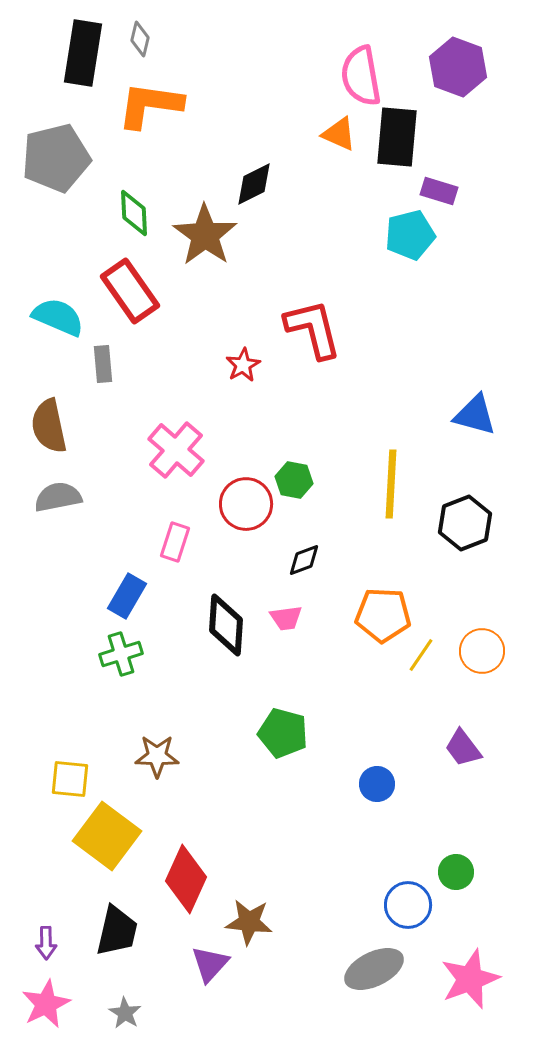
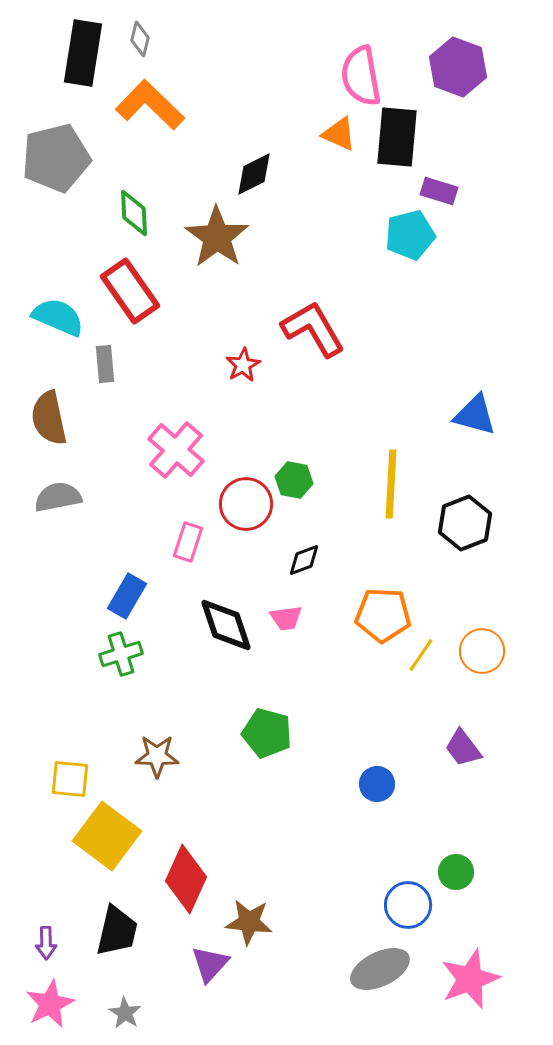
orange L-shape at (150, 105): rotated 36 degrees clockwise
black diamond at (254, 184): moved 10 px up
brown star at (205, 235): moved 12 px right, 2 px down
red L-shape at (313, 329): rotated 16 degrees counterclockwise
gray rectangle at (103, 364): moved 2 px right
brown semicircle at (49, 426): moved 8 px up
pink rectangle at (175, 542): moved 13 px right
black diamond at (226, 625): rotated 22 degrees counterclockwise
green pentagon at (283, 733): moved 16 px left
gray ellipse at (374, 969): moved 6 px right
pink star at (46, 1004): moved 4 px right
